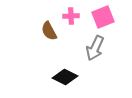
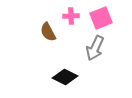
pink square: moved 2 px left, 1 px down
brown semicircle: moved 1 px left, 1 px down
